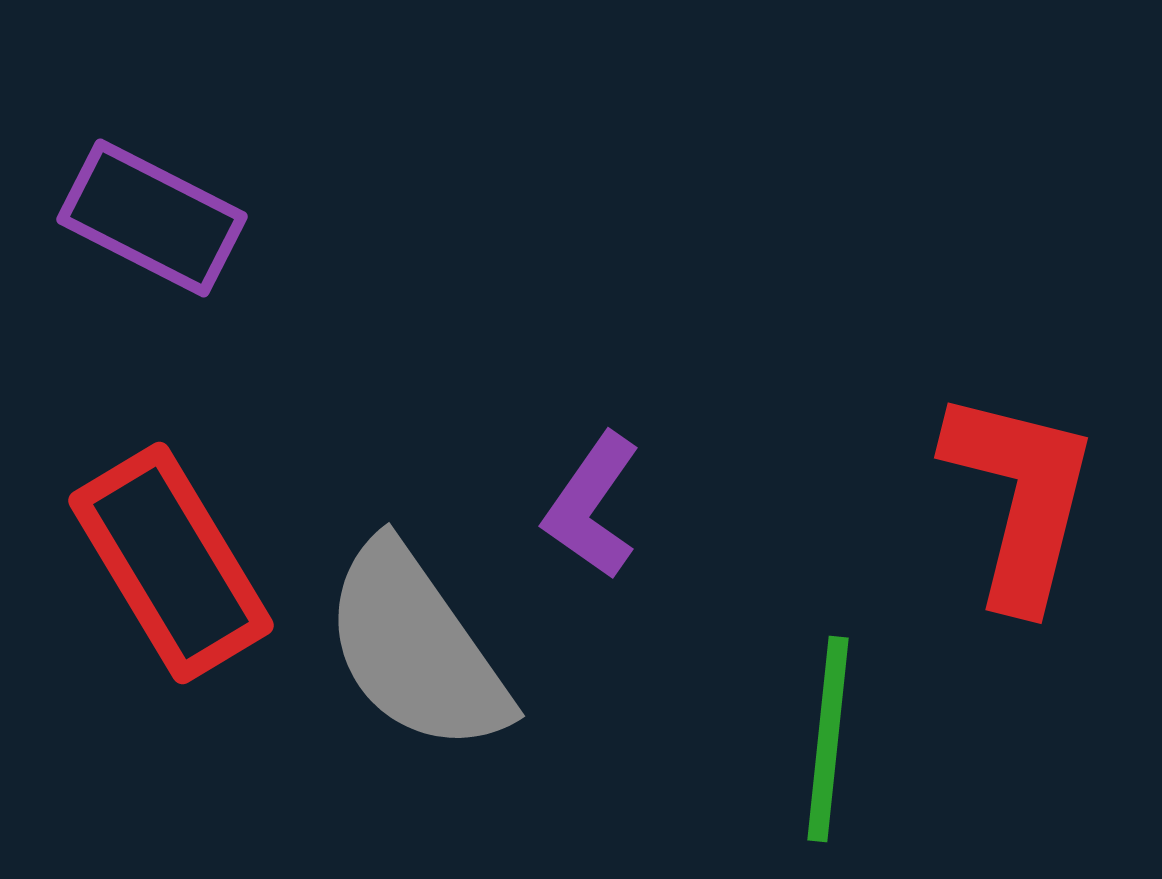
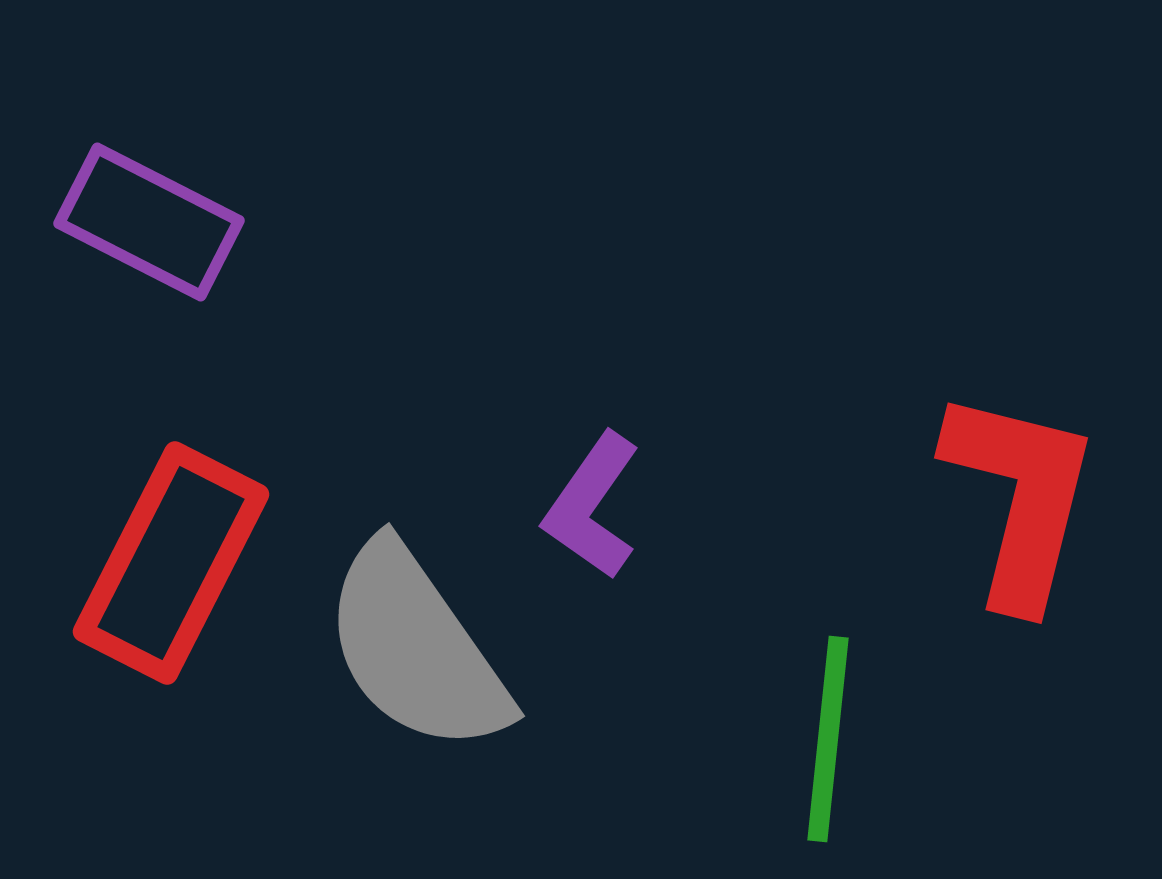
purple rectangle: moved 3 px left, 4 px down
red rectangle: rotated 58 degrees clockwise
